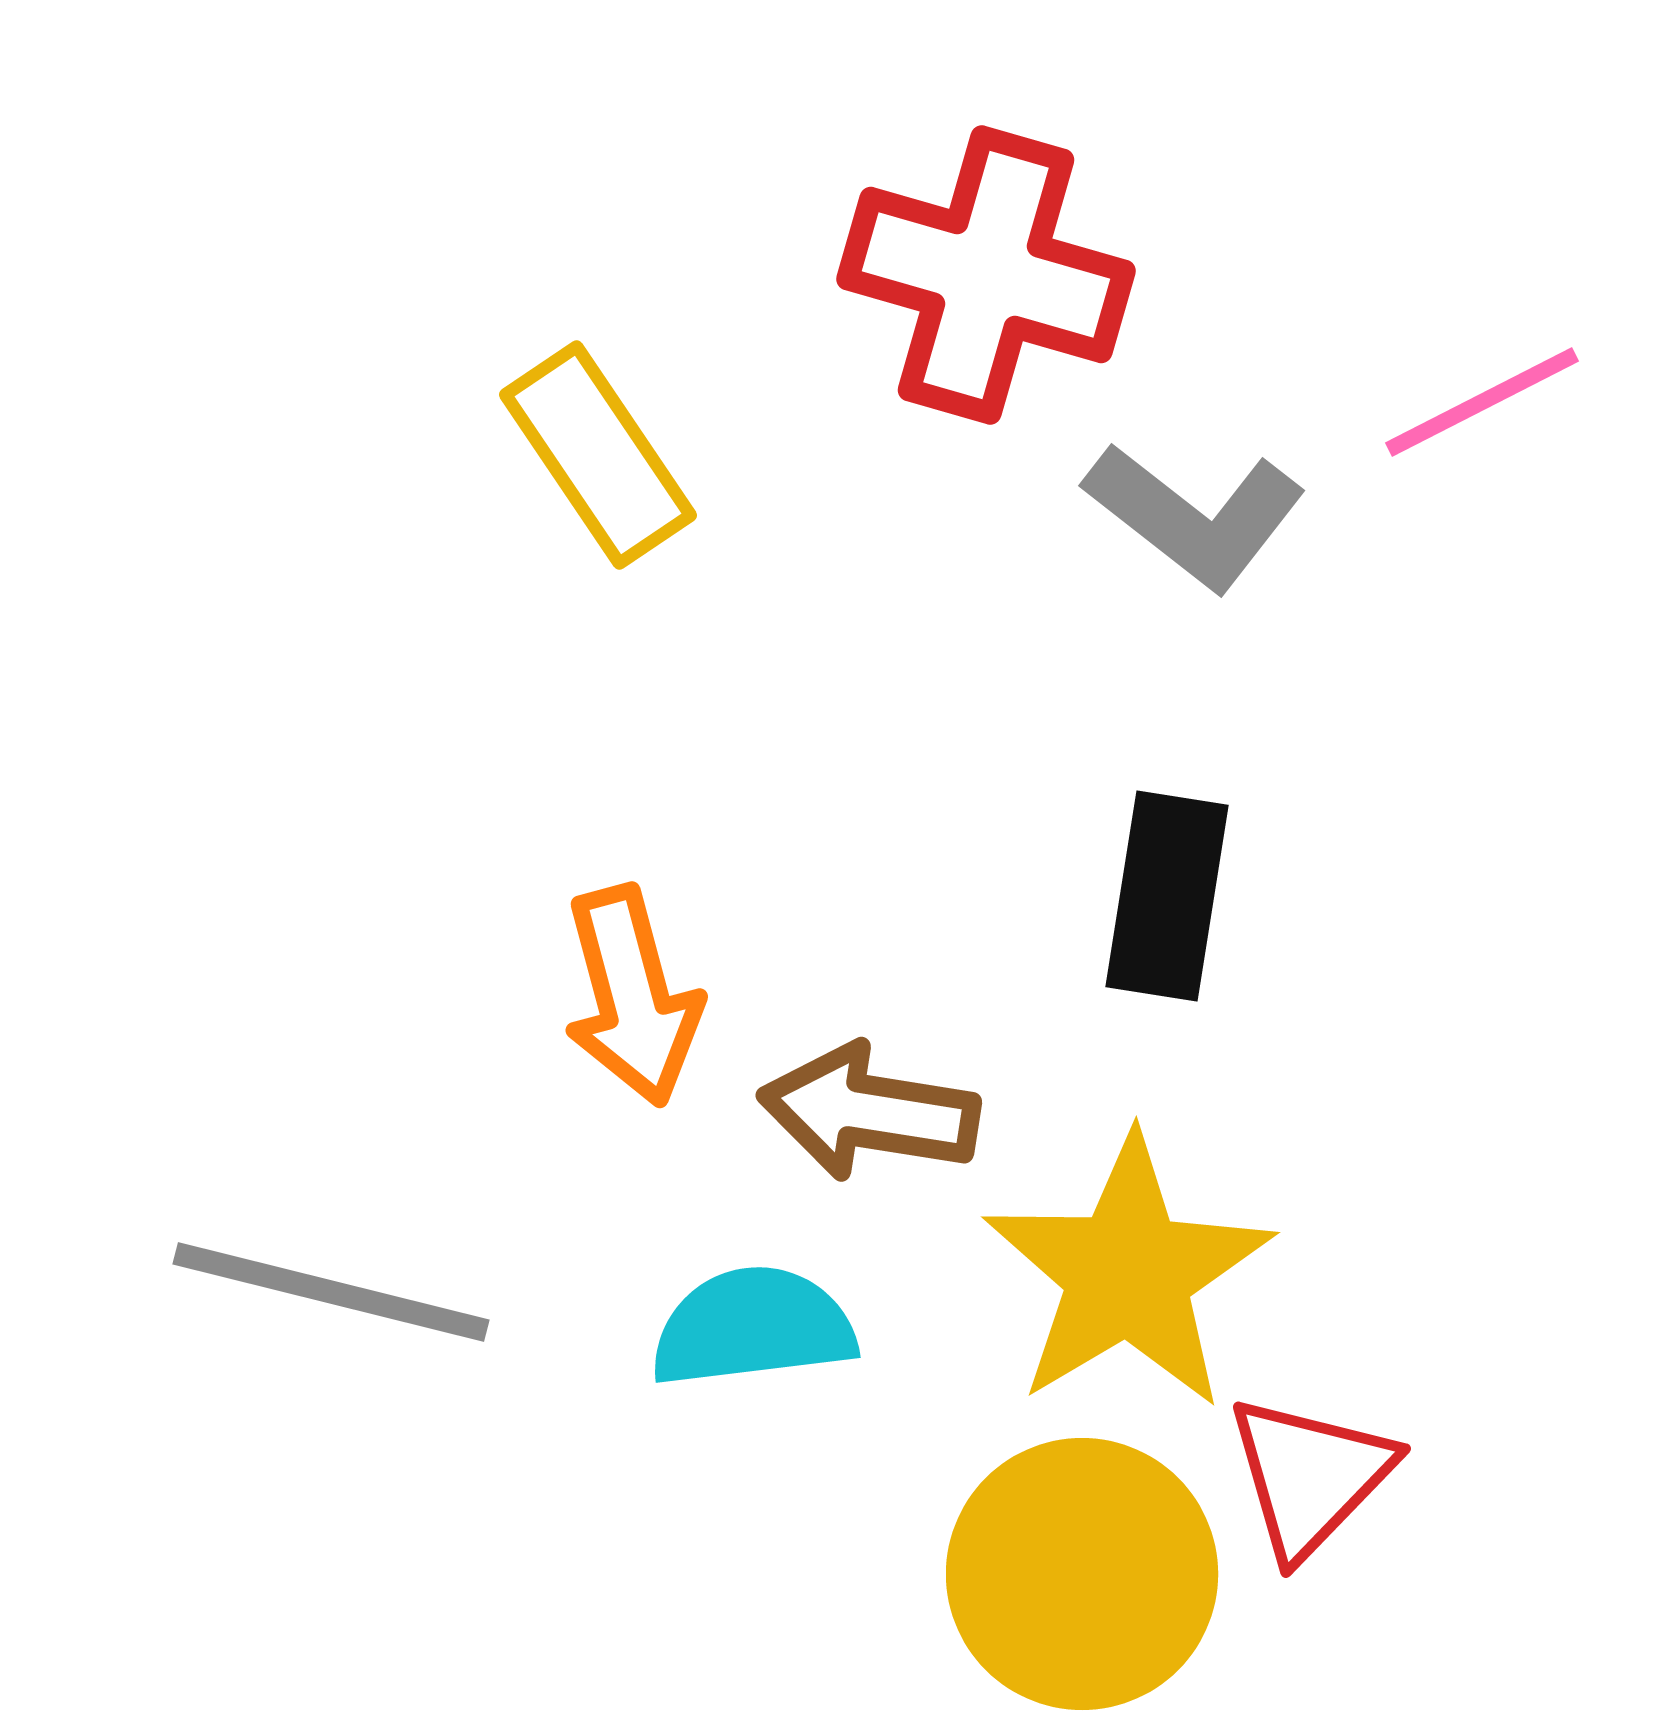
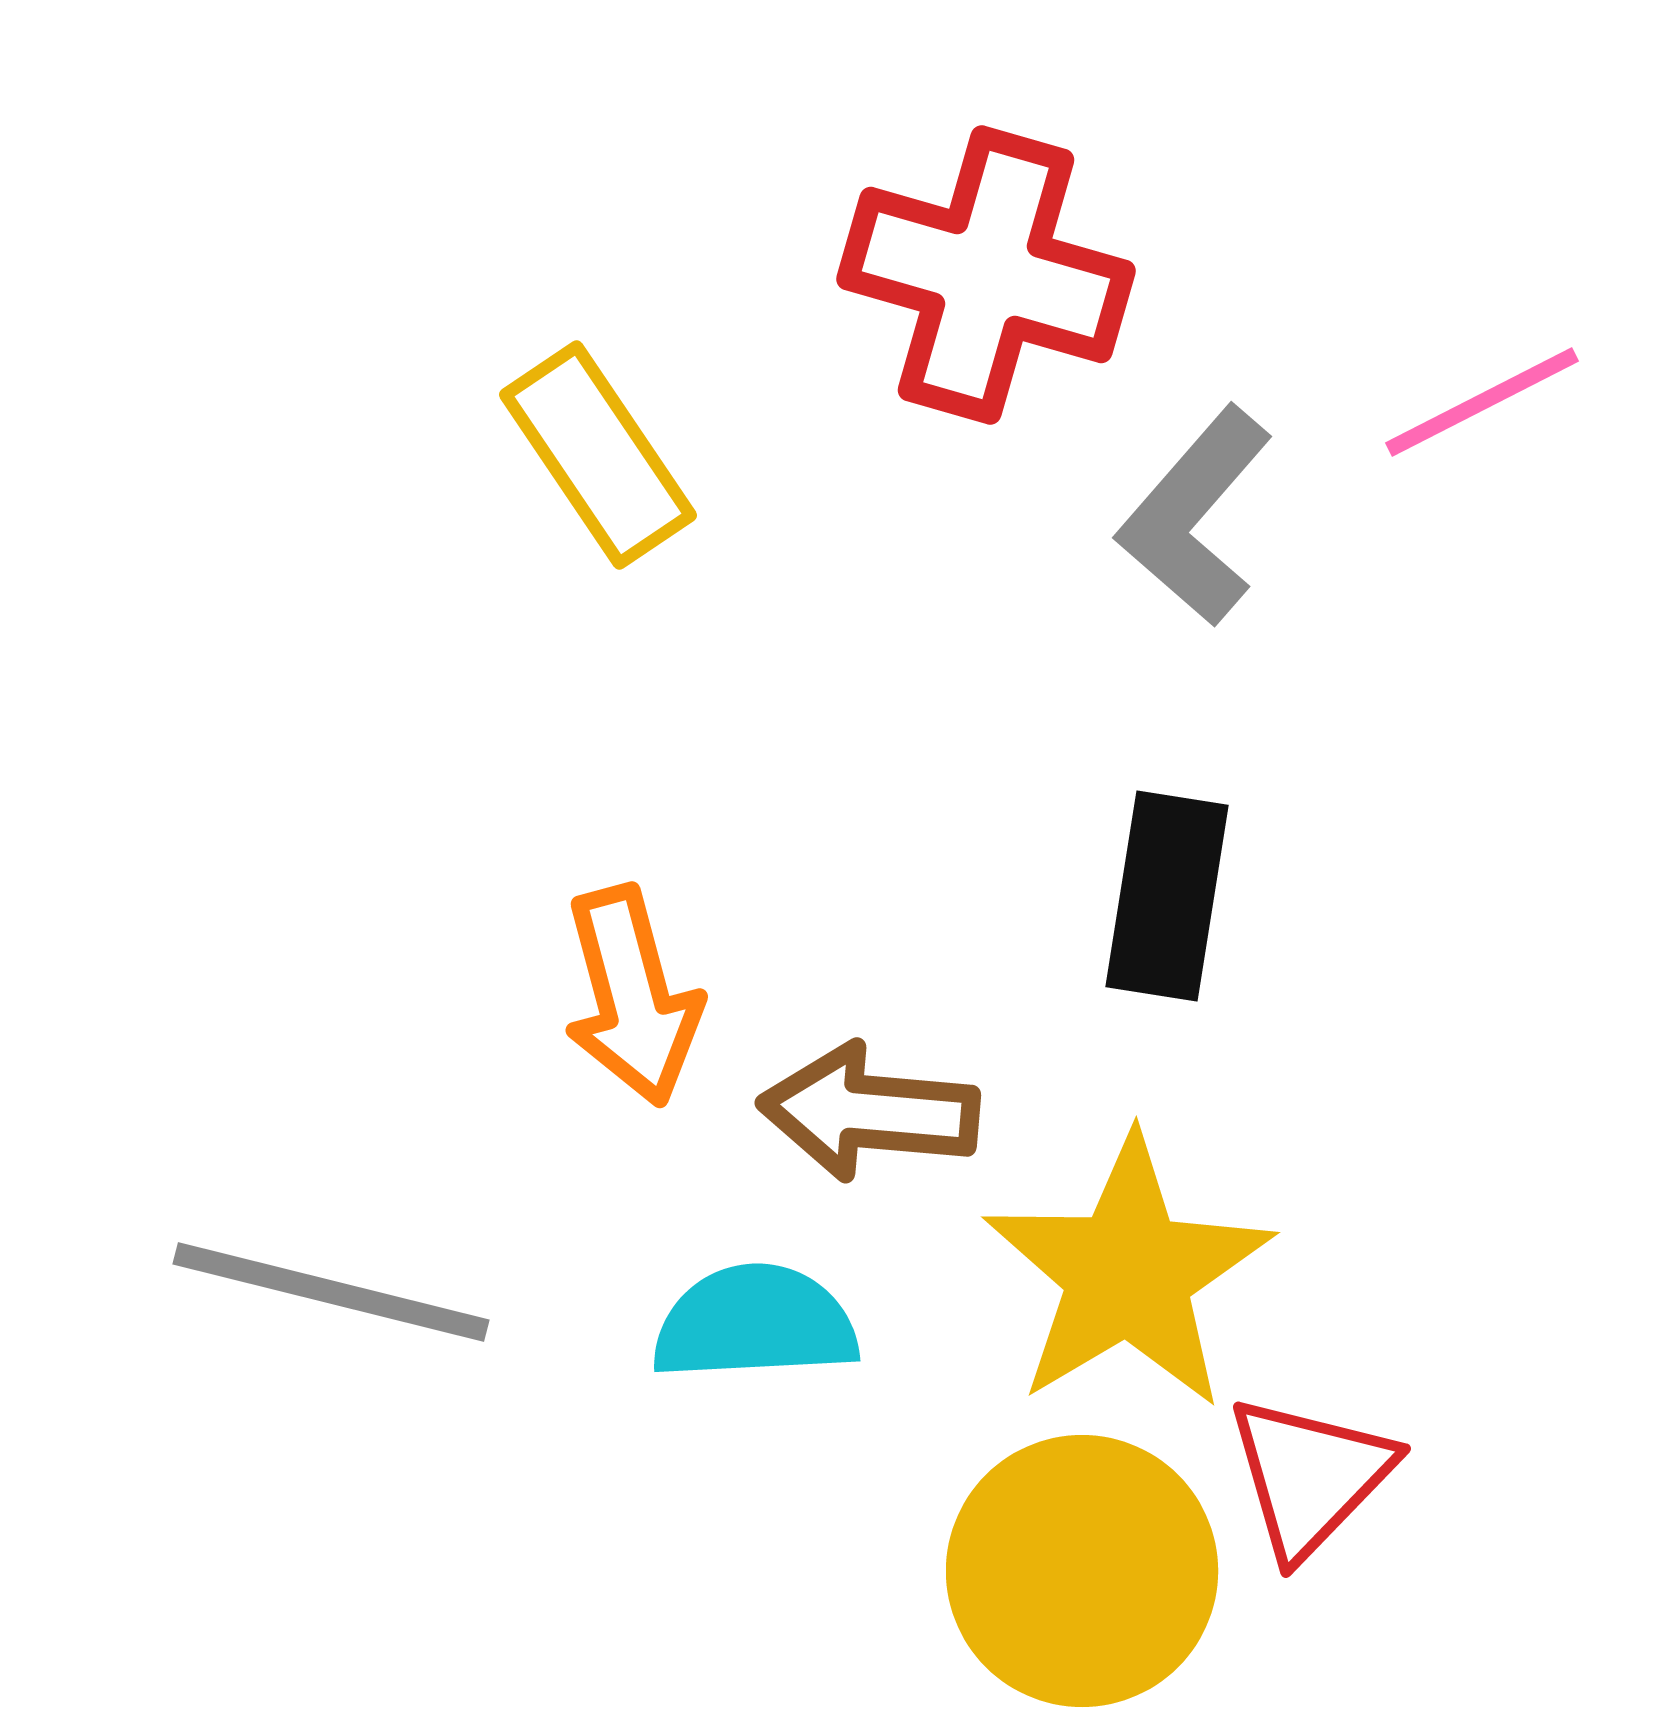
gray L-shape: rotated 93 degrees clockwise
brown arrow: rotated 4 degrees counterclockwise
cyan semicircle: moved 2 px right, 4 px up; rotated 4 degrees clockwise
yellow circle: moved 3 px up
